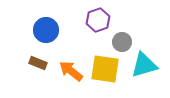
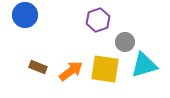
blue circle: moved 21 px left, 15 px up
gray circle: moved 3 px right
brown rectangle: moved 4 px down
orange arrow: rotated 105 degrees clockwise
